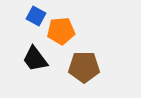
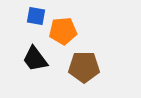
blue square: rotated 18 degrees counterclockwise
orange pentagon: moved 2 px right
